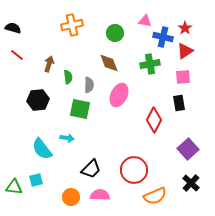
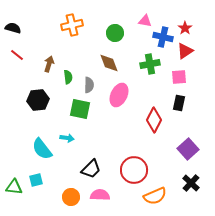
pink square: moved 4 px left
black rectangle: rotated 21 degrees clockwise
